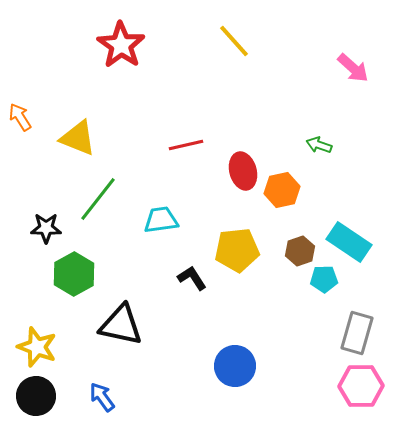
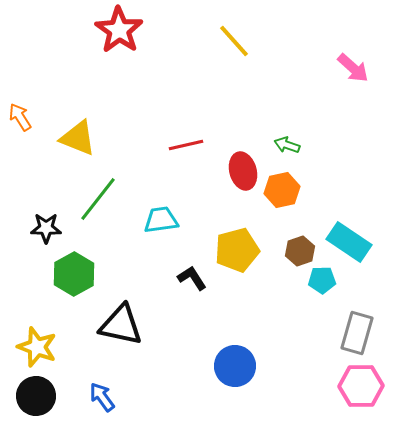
red star: moved 2 px left, 15 px up
green arrow: moved 32 px left
yellow pentagon: rotated 9 degrees counterclockwise
cyan pentagon: moved 2 px left, 1 px down
